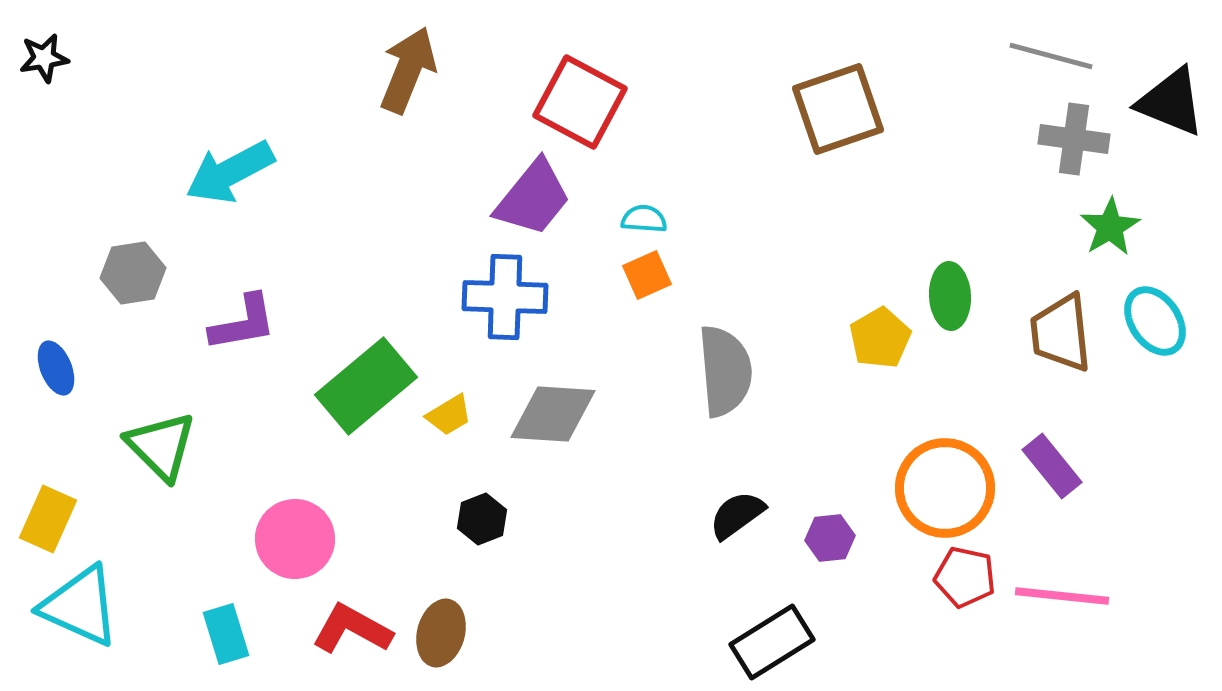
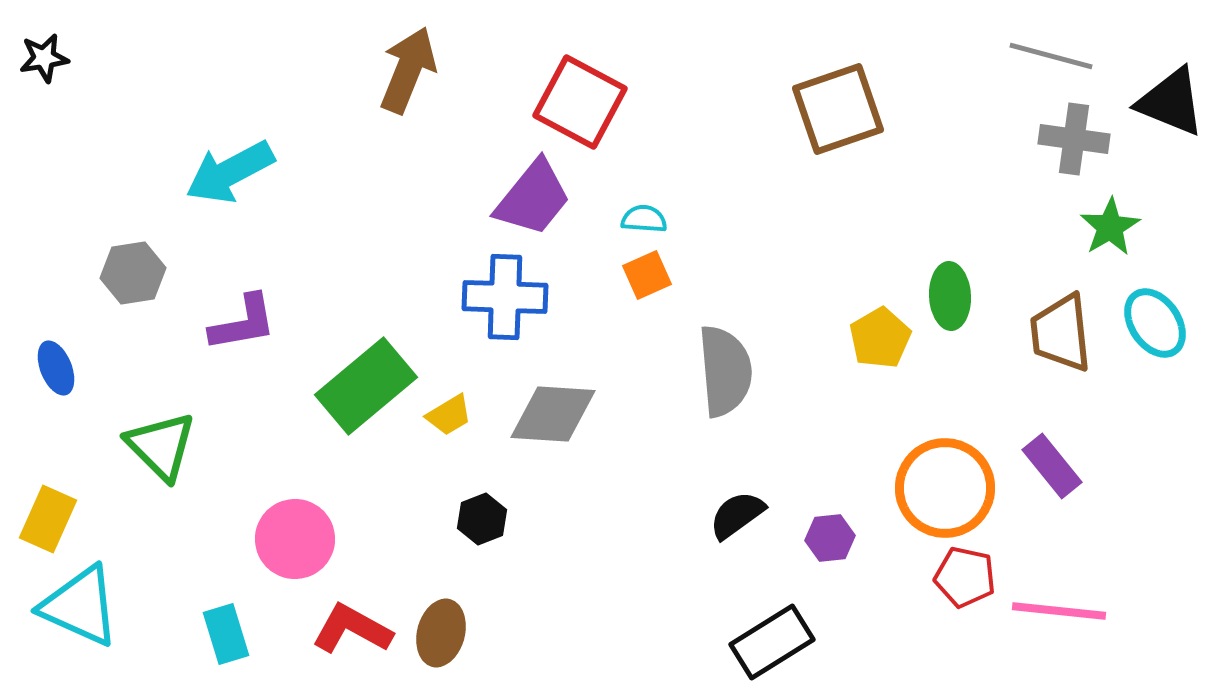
cyan ellipse: moved 2 px down
pink line: moved 3 px left, 15 px down
